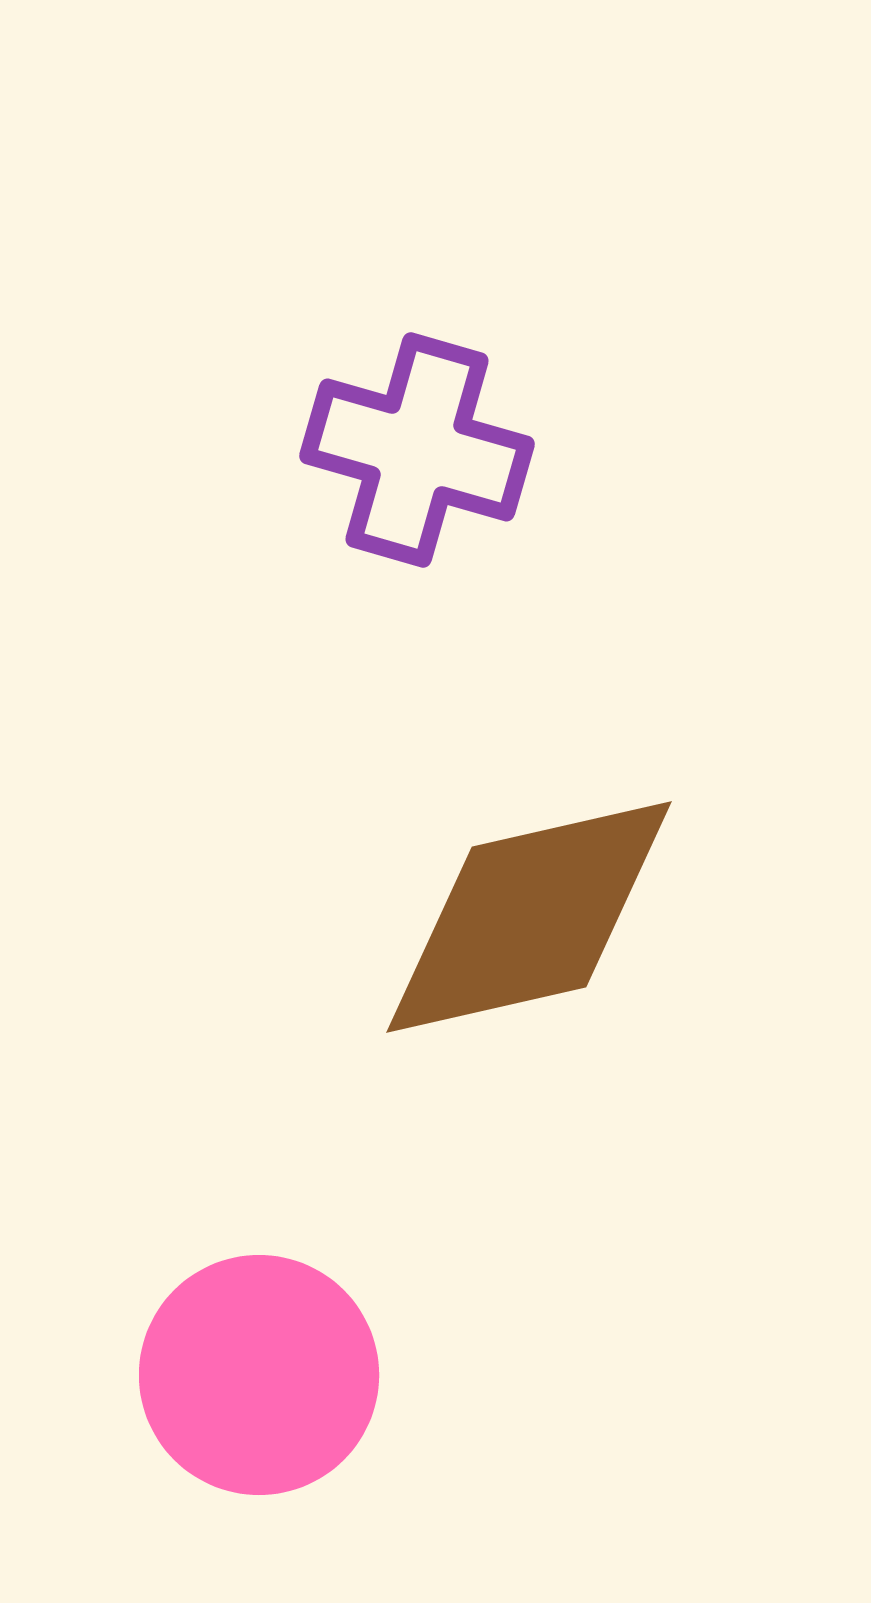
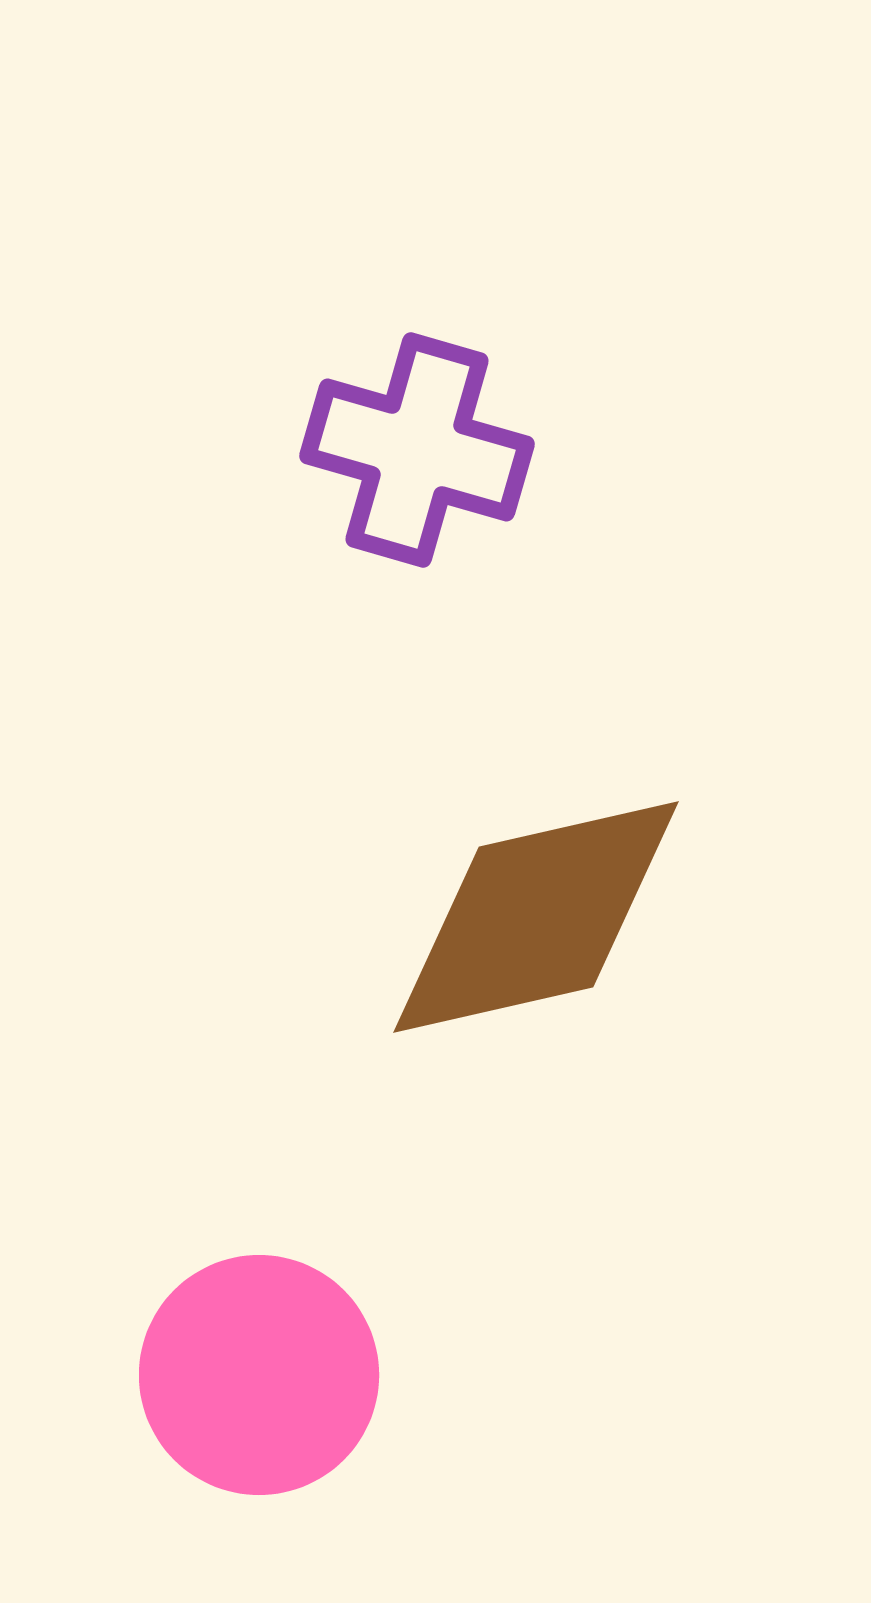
brown diamond: moved 7 px right
